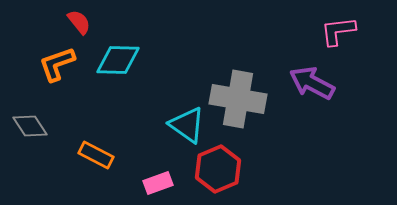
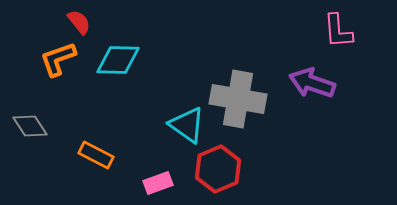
pink L-shape: rotated 87 degrees counterclockwise
orange L-shape: moved 1 px right, 5 px up
purple arrow: rotated 9 degrees counterclockwise
